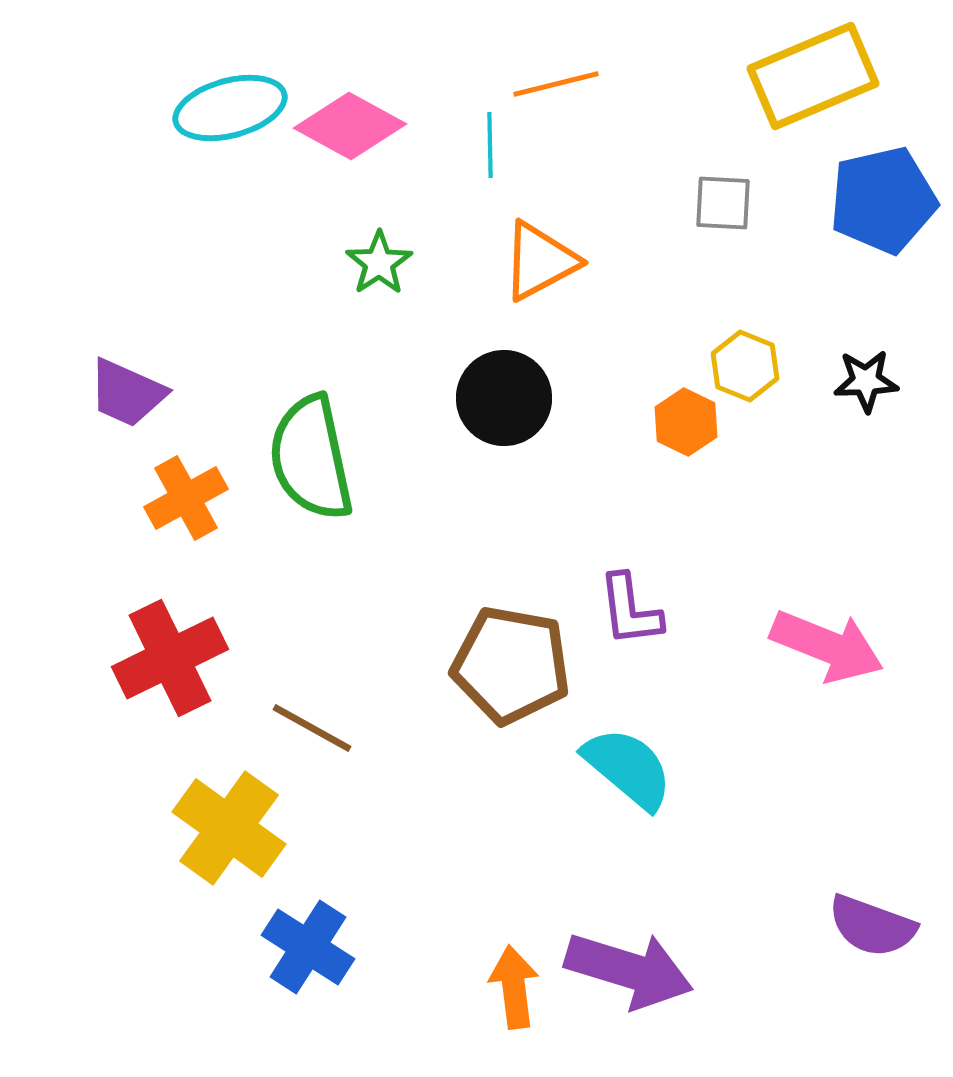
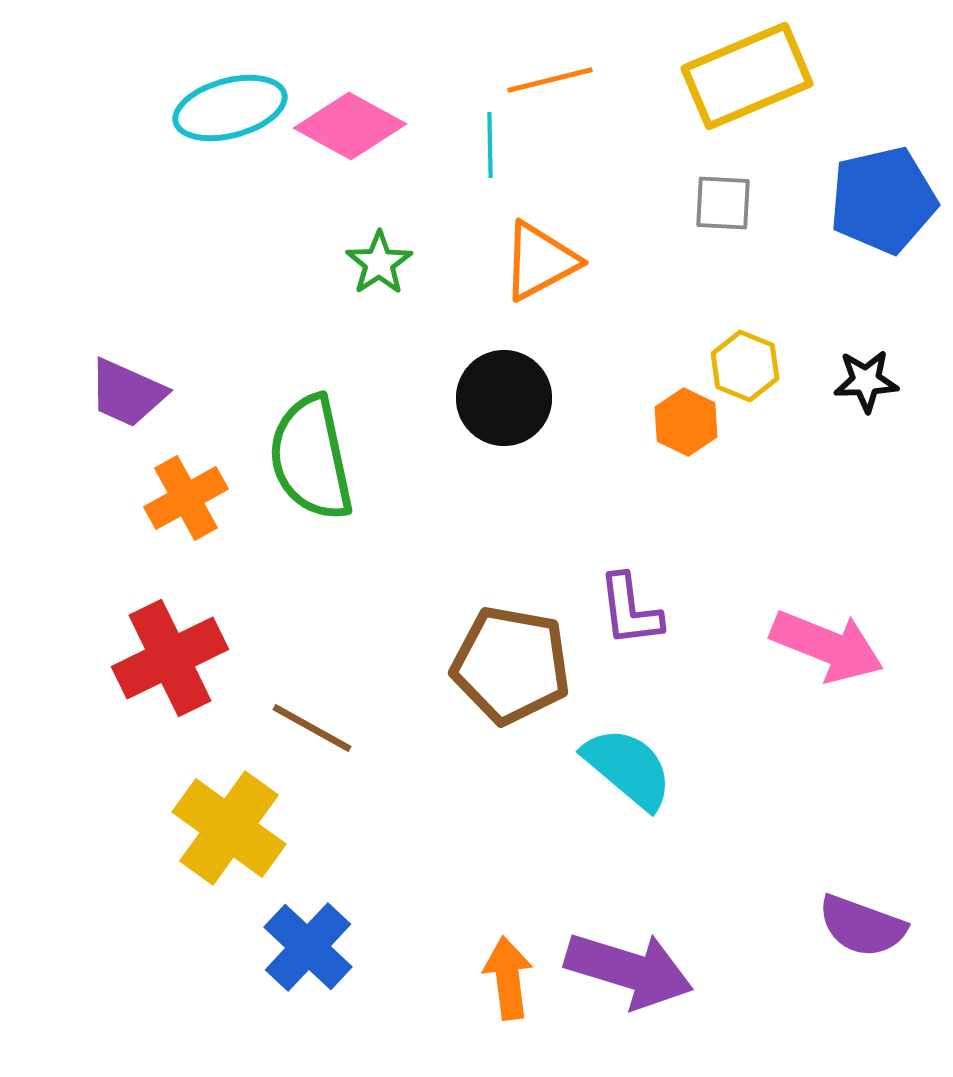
yellow rectangle: moved 66 px left
orange line: moved 6 px left, 4 px up
purple semicircle: moved 10 px left
blue cross: rotated 10 degrees clockwise
orange arrow: moved 6 px left, 9 px up
